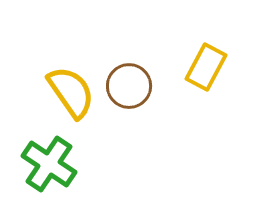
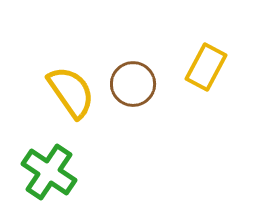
brown circle: moved 4 px right, 2 px up
green cross: moved 8 px down
